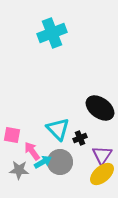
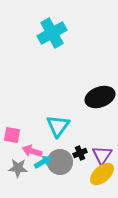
cyan cross: rotated 8 degrees counterclockwise
black ellipse: moved 11 px up; rotated 56 degrees counterclockwise
cyan triangle: moved 3 px up; rotated 20 degrees clockwise
black cross: moved 15 px down
pink arrow: rotated 36 degrees counterclockwise
gray star: moved 1 px left, 2 px up
